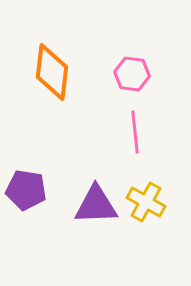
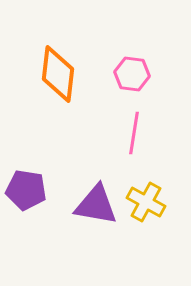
orange diamond: moved 6 px right, 2 px down
pink line: moved 1 px left, 1 px down; rotated 15 degrees clockwise
purple triangle: rotated 12 degrees clockwise
